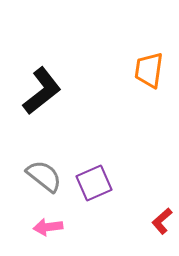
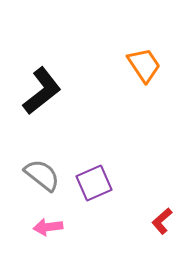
orange trapezoid: moved 5 px left, 5 px up; rotated 138 degrees clockwise
gray semicircle: moved 2 px left, 1 px up
